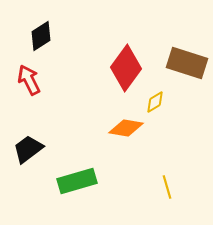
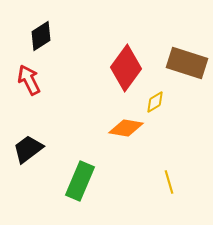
green rectangle: moved 3 px right; rotated 51 degrees counterclockwise
yellow line: moved 2 px right, 5 px up
